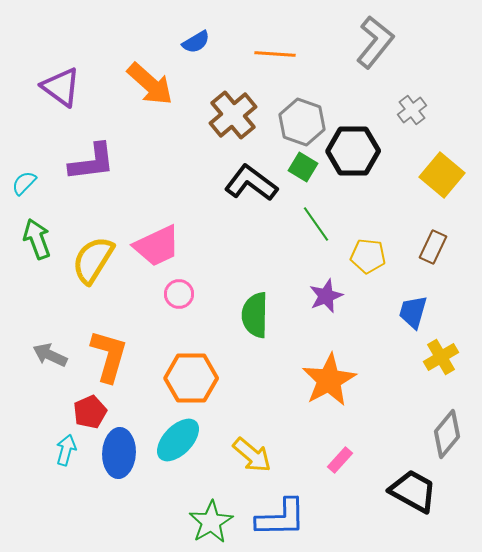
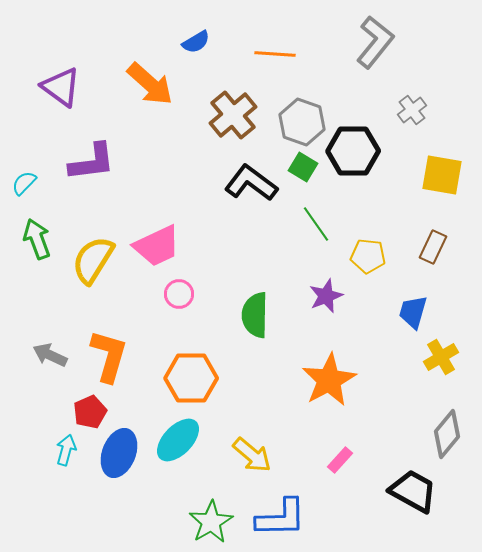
yellow square: rotated 30 degrees counterclockwise
blue ellipse: rotated 18 degrees clockwise
